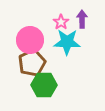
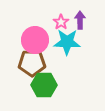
purple arrow: moved 2 px left, 1 px down
pink circle: moved 5 px right
brown pentagon: rotated 24 degrees clockwise
